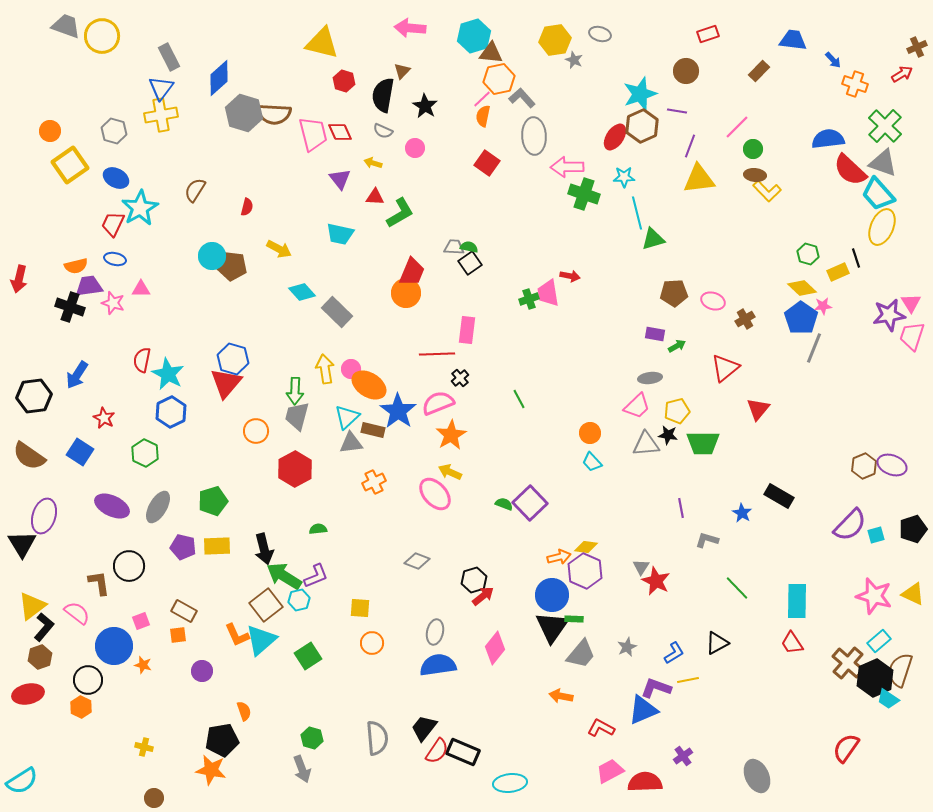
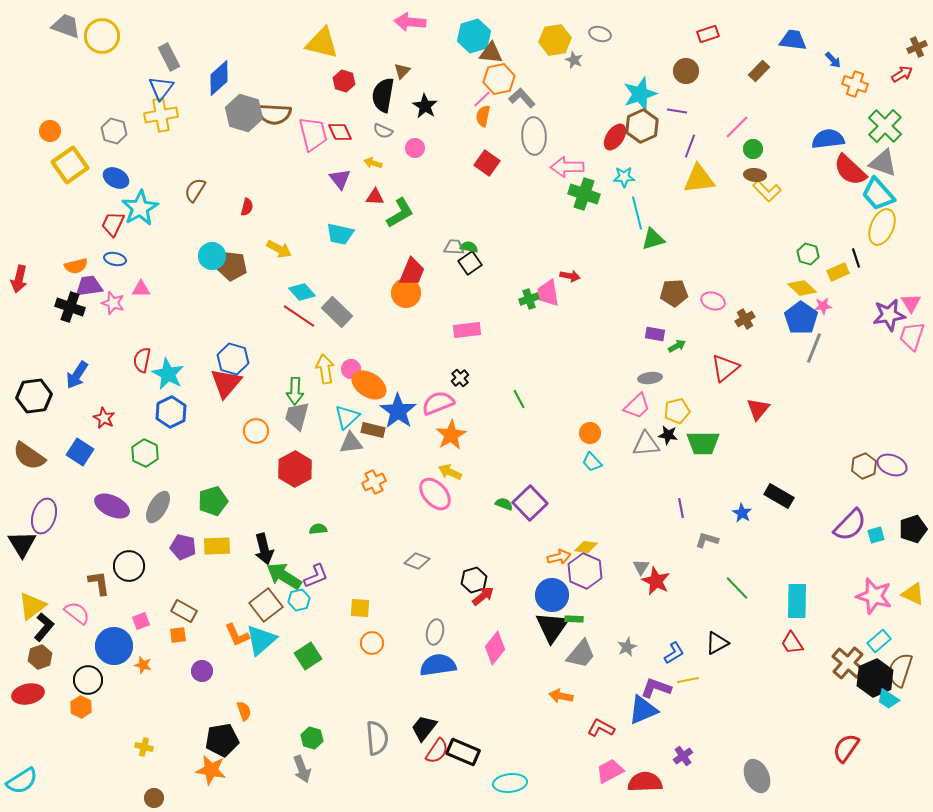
pink arrow at (410, 28): moved 6 px up
pink rectangle at (467, 330): rotated 76 degrees clockwise
red line at (437, 354): moved 138 px left, 38 px up; rotated 36 degrees clockwise
